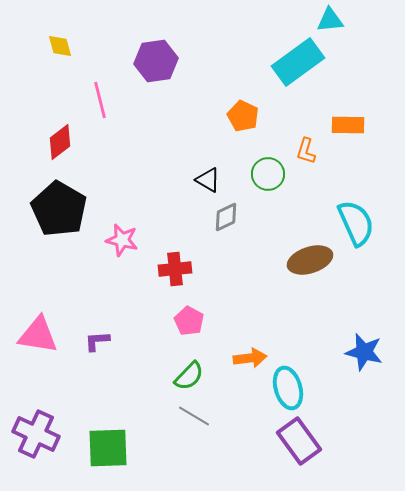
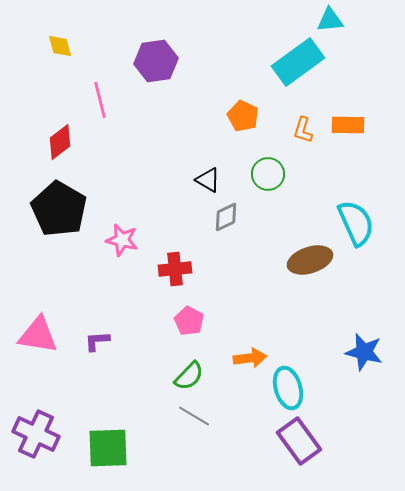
orange L-shape: moved 3 px left, 21 px up
